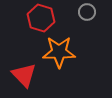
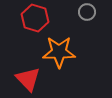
red hexagon: moved 6 px left
red triangle: moved 4 px right, 4 px down
